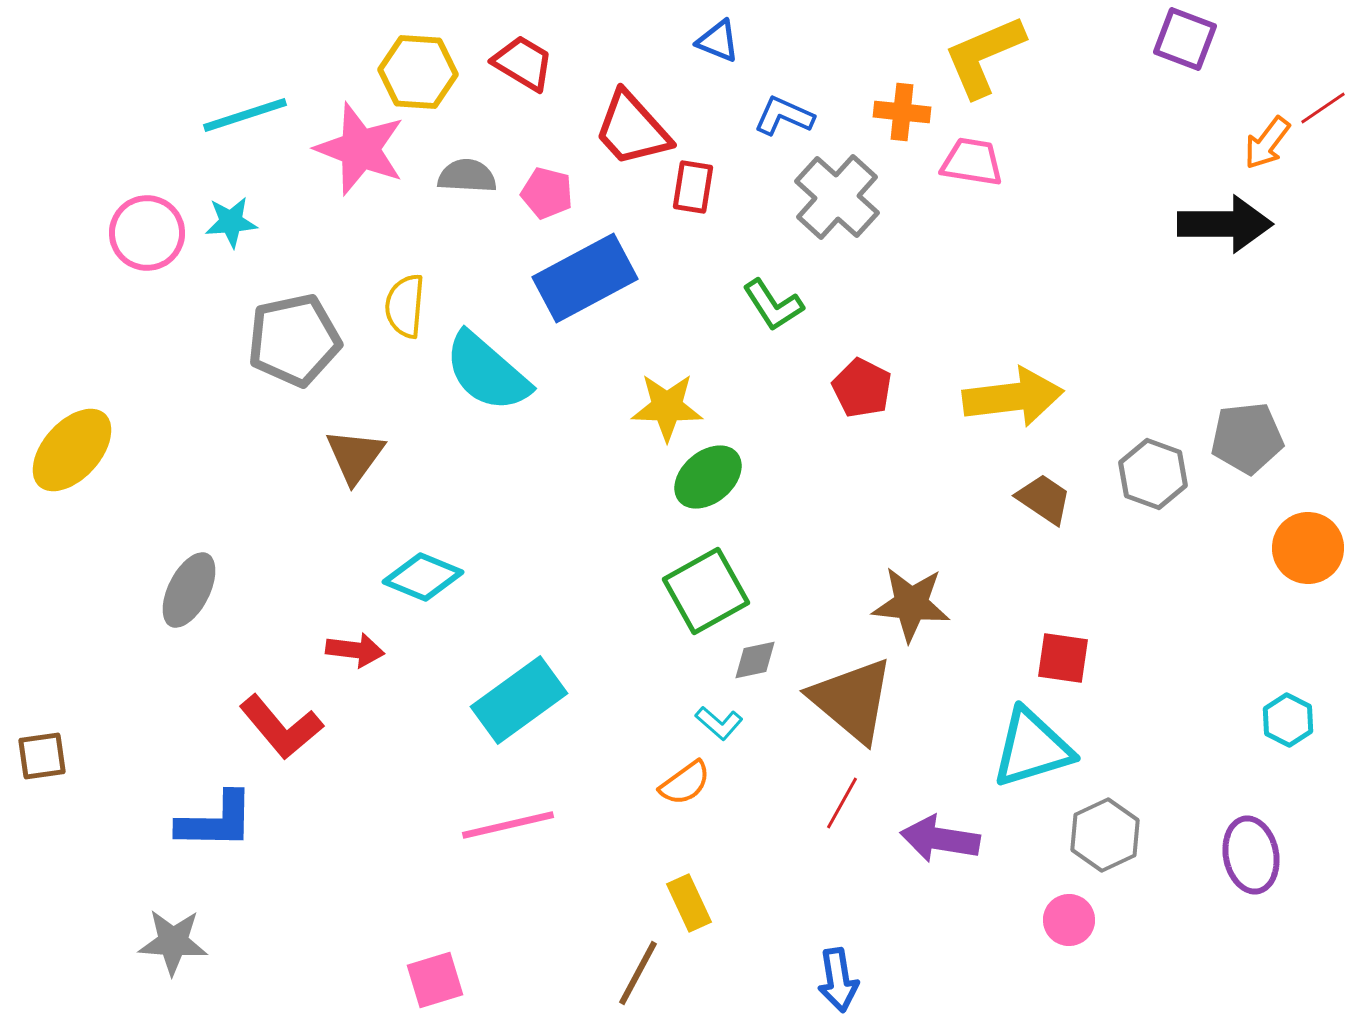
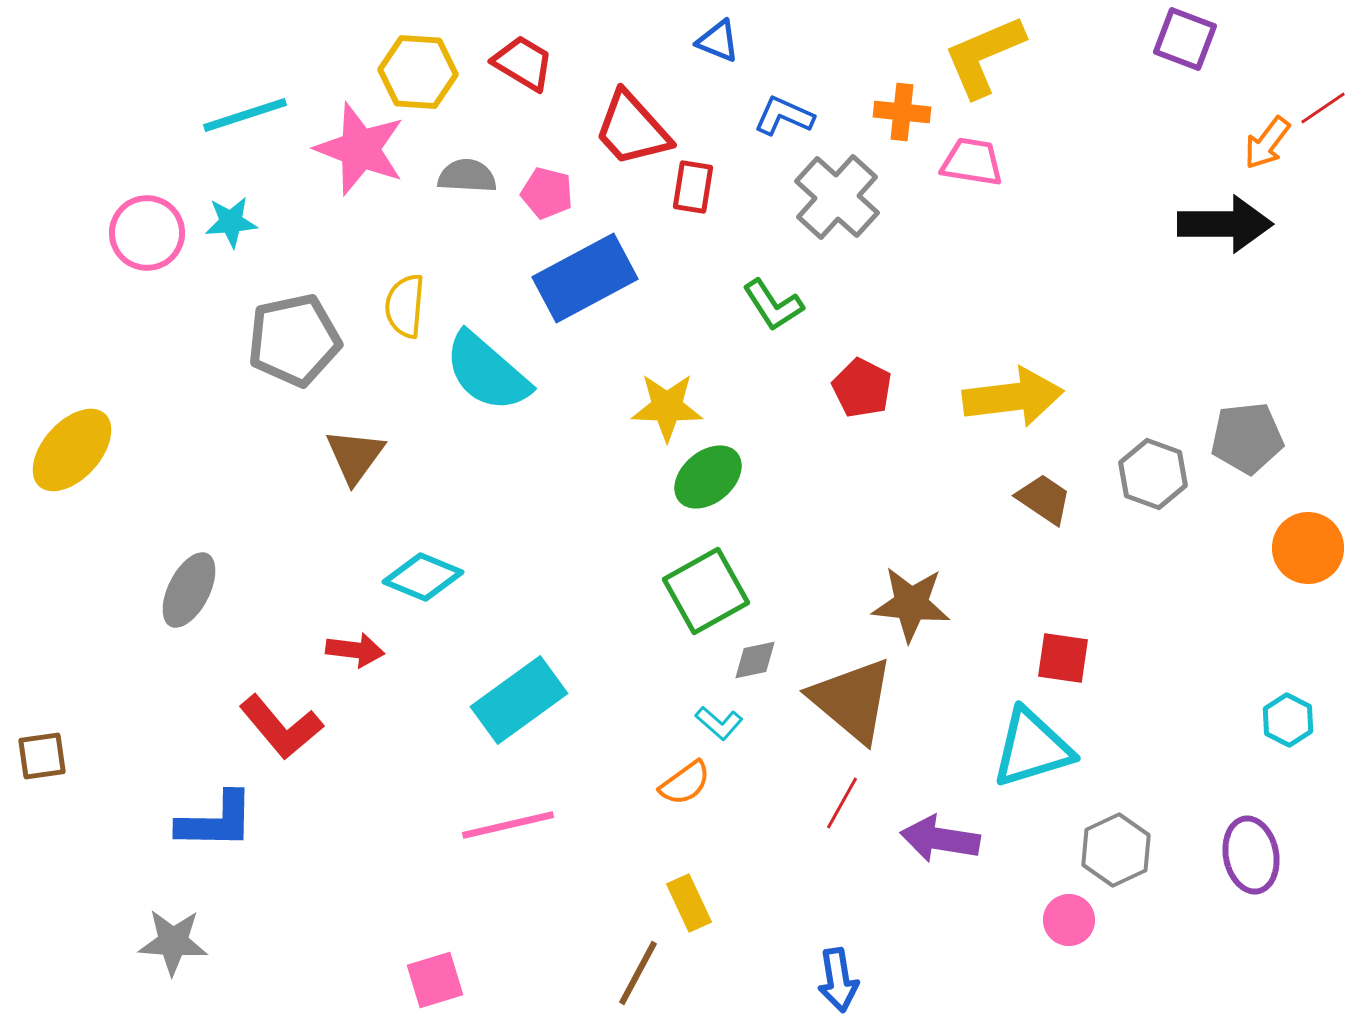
gray hexagon at (1105, 835): moved 11 px right, 15 px down
